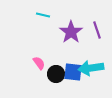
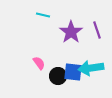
black circle: moved 2 px right, 2 px down
